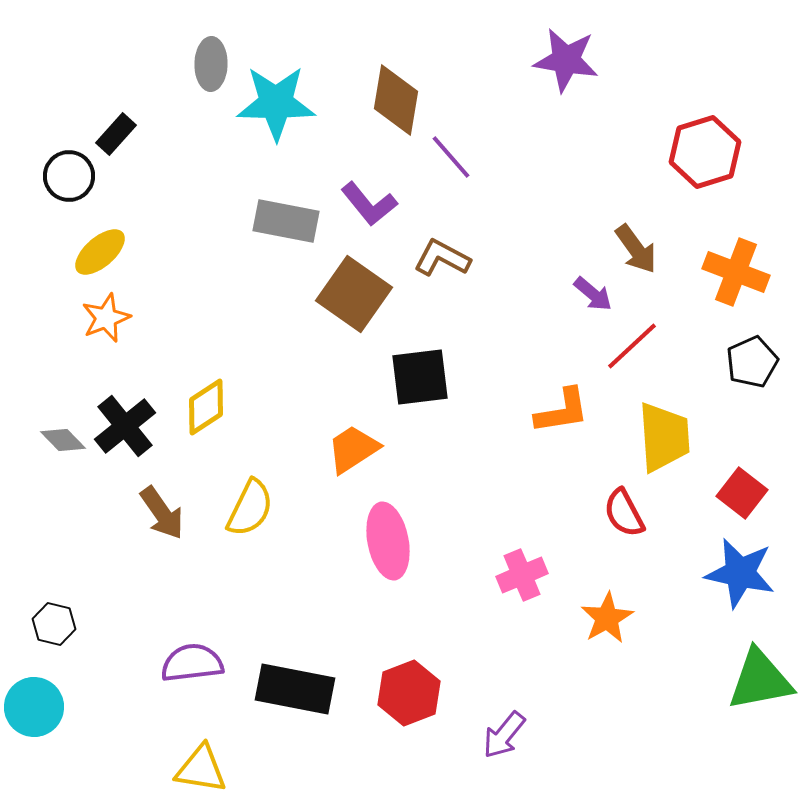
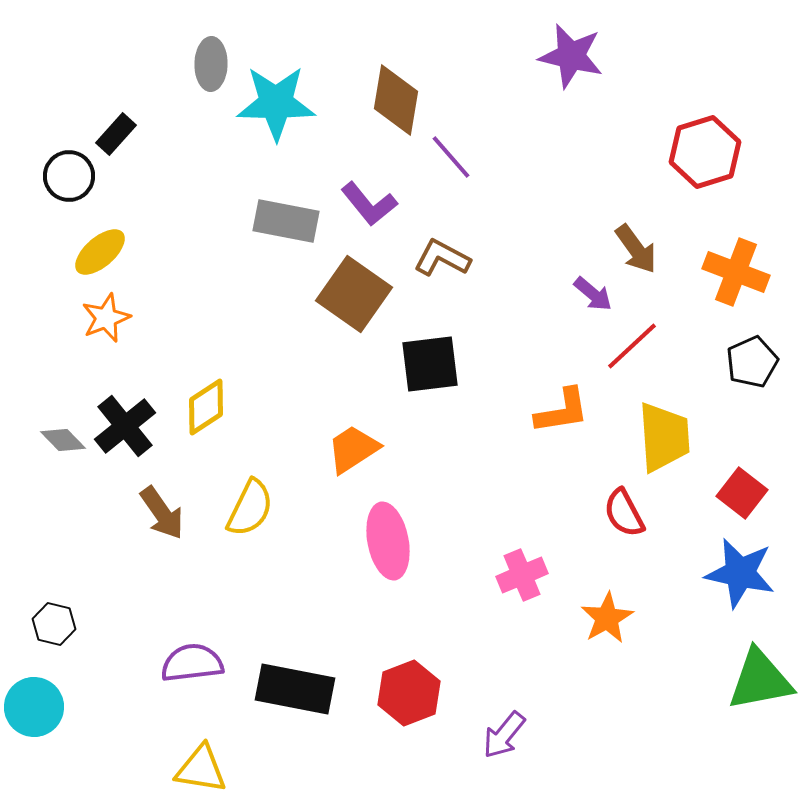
purple star at (566, 60): moved 5 px right, 4 px up; rotated 4 degrees clockwise
black square at (420, 377): moved 10 px right, 13 px up
